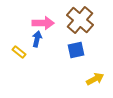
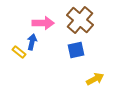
blue arrow: moved 5 px left, 3 px down
